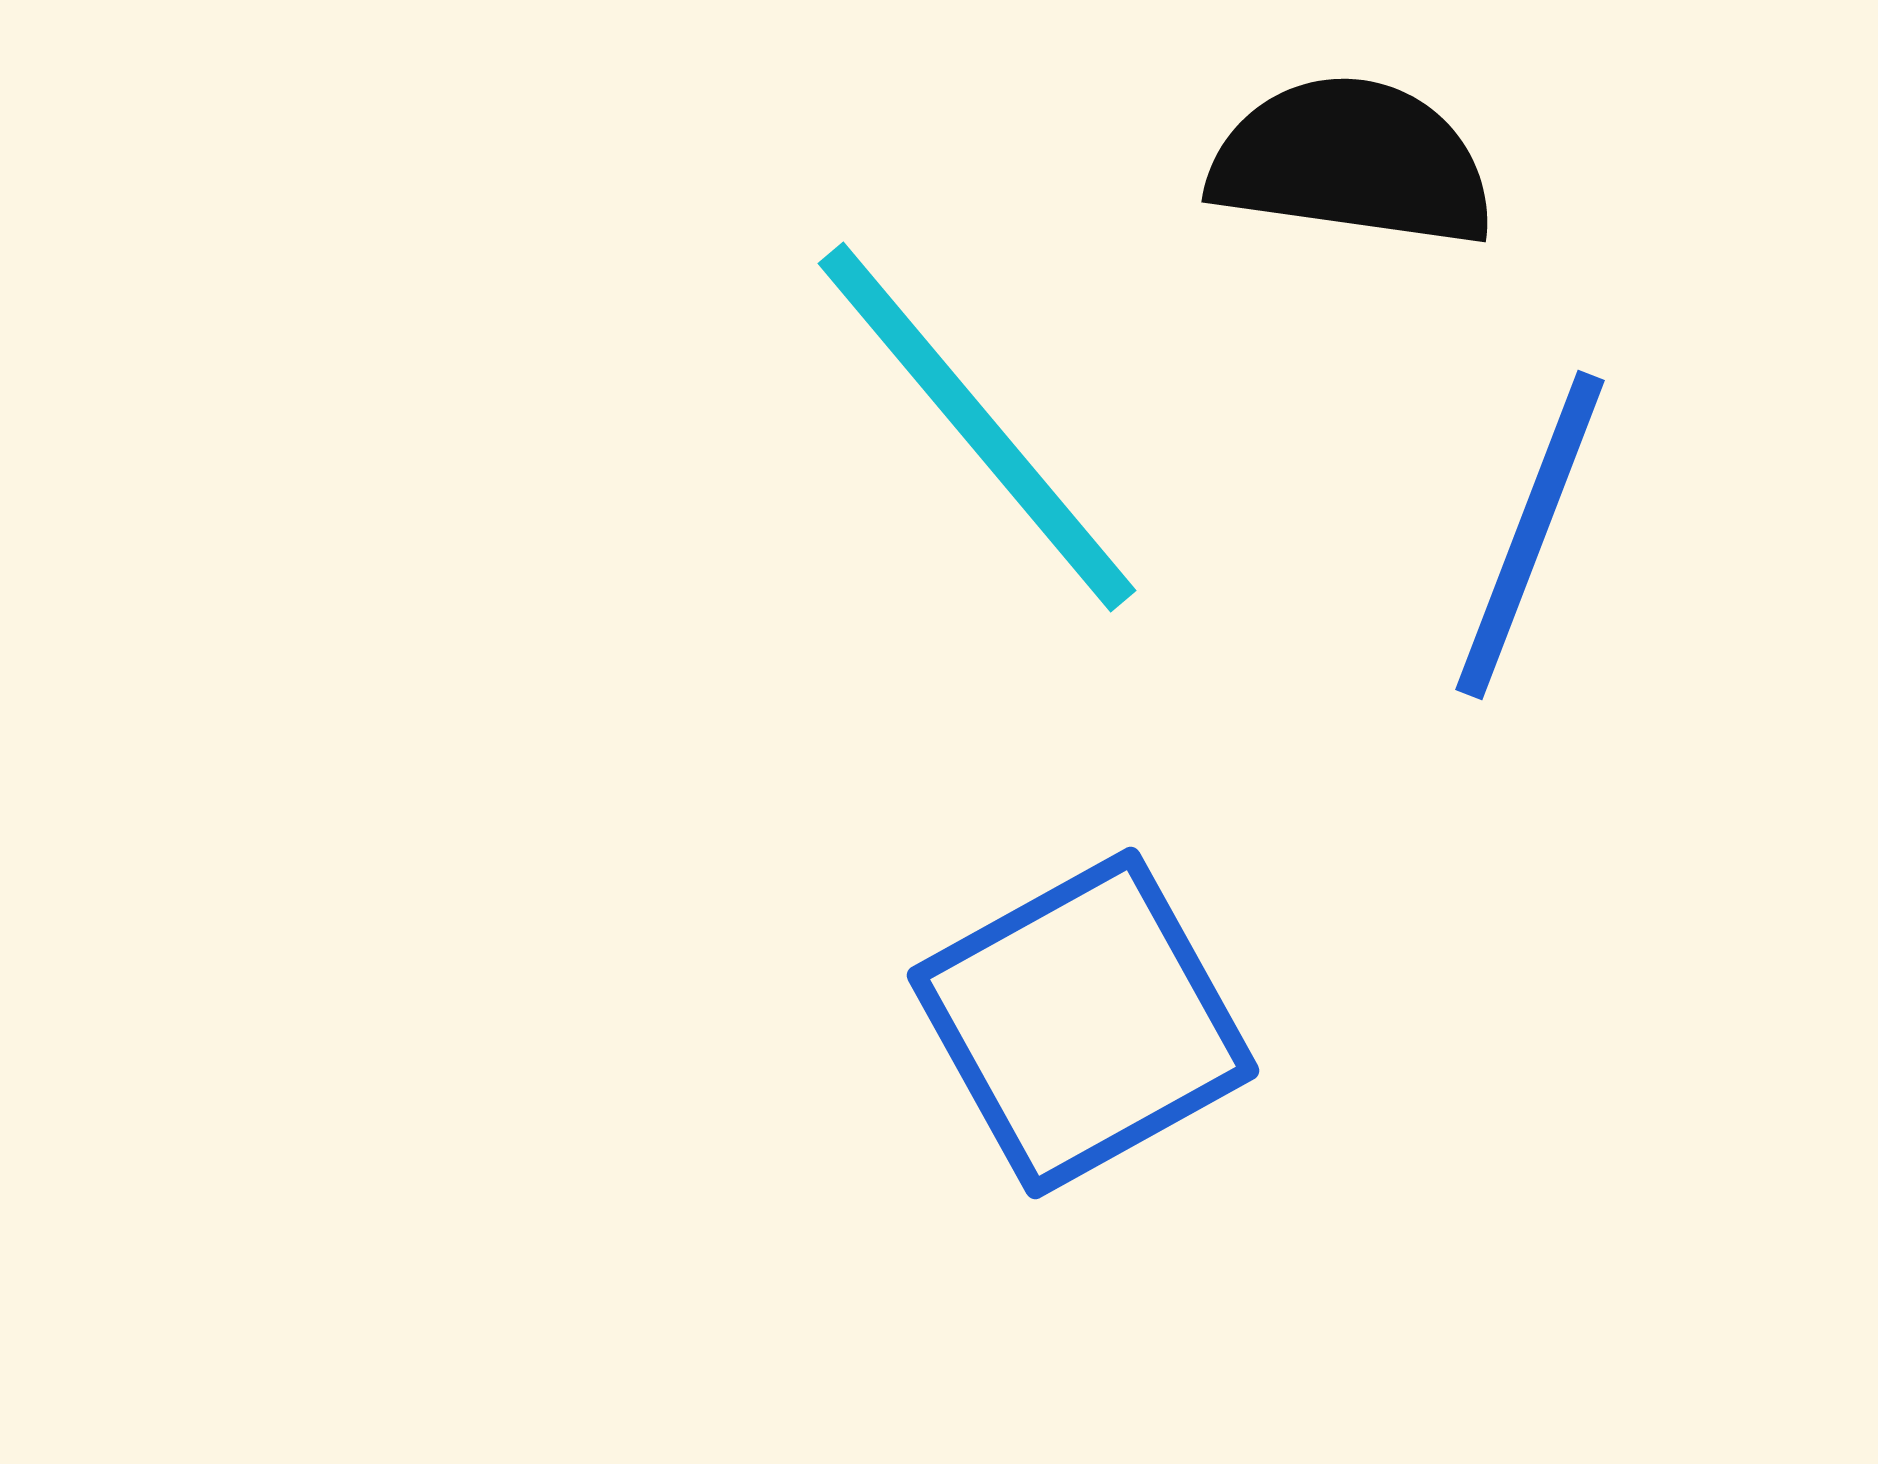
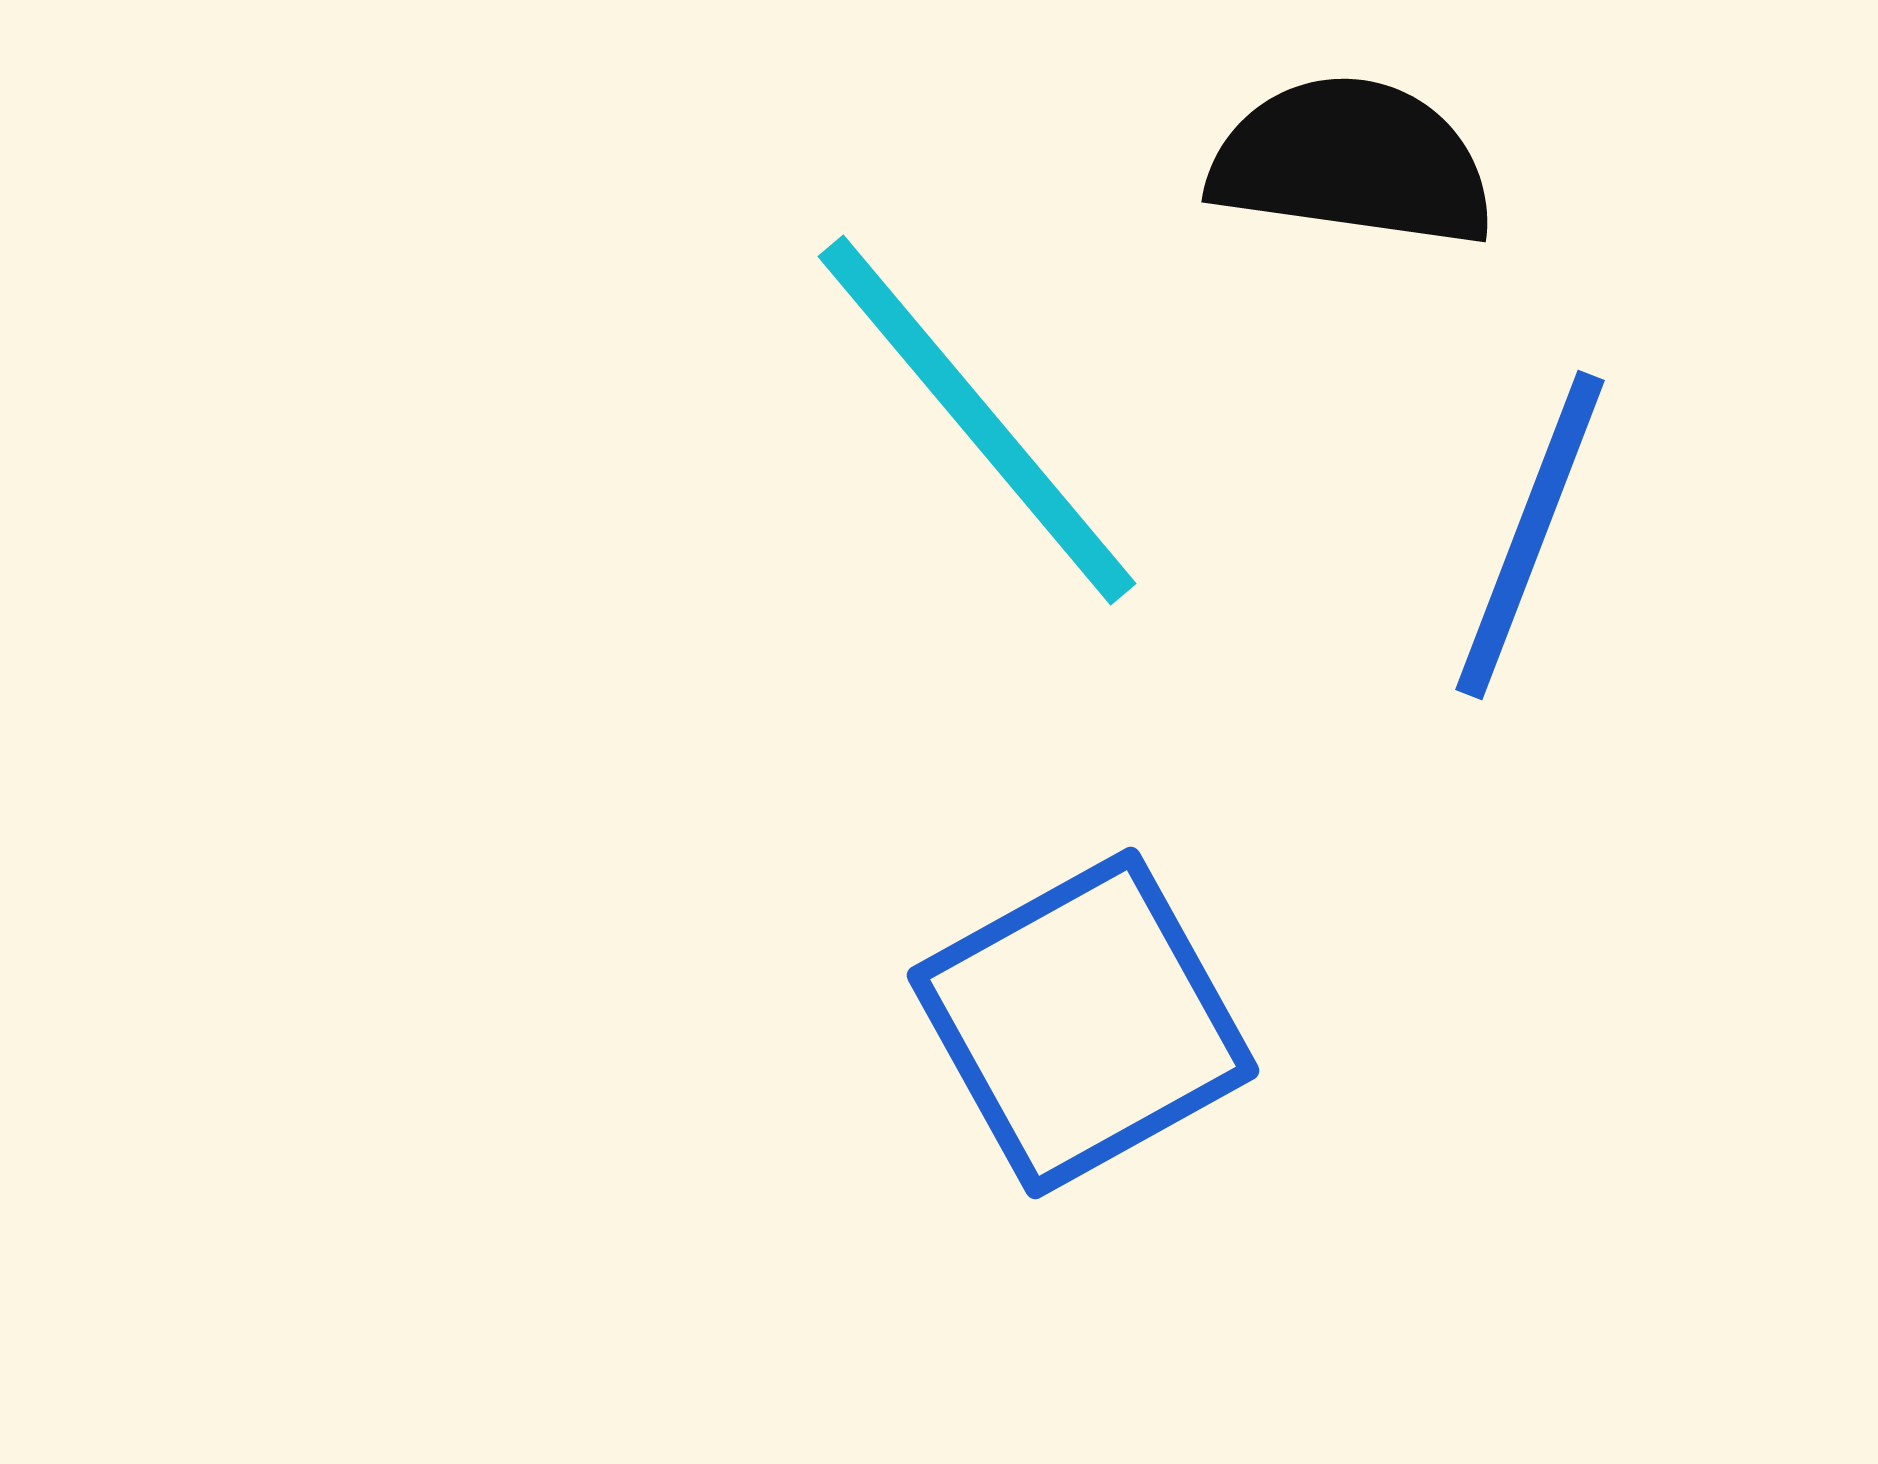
cyan line: moved 7 px up
